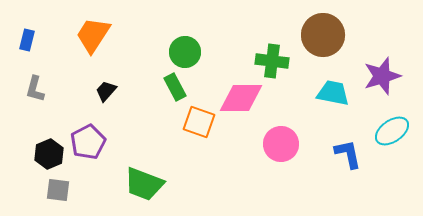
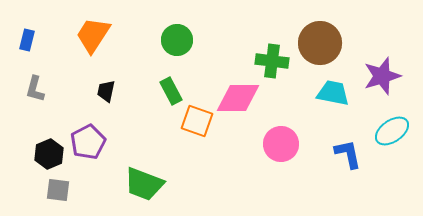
brown circle: moved 3 px left, 8 px down
green circle: moved 8 px left, 12 px up
green rectangle: moved 4 px left, 4 px down
black trapezoid: rotated 30 degrees counterclockwise
pink diamond: moved 3 px left
orange square: moved 2 px left, 1 px up
